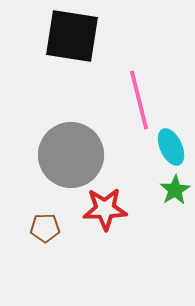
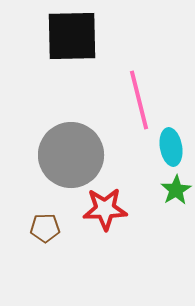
black square: rotated 10 degrees counterclockwise
cyan ellipse: rotated 15 degrees clockwise
green star: moved 1 px right
